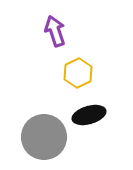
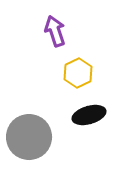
gray circle: moved 15 px left
